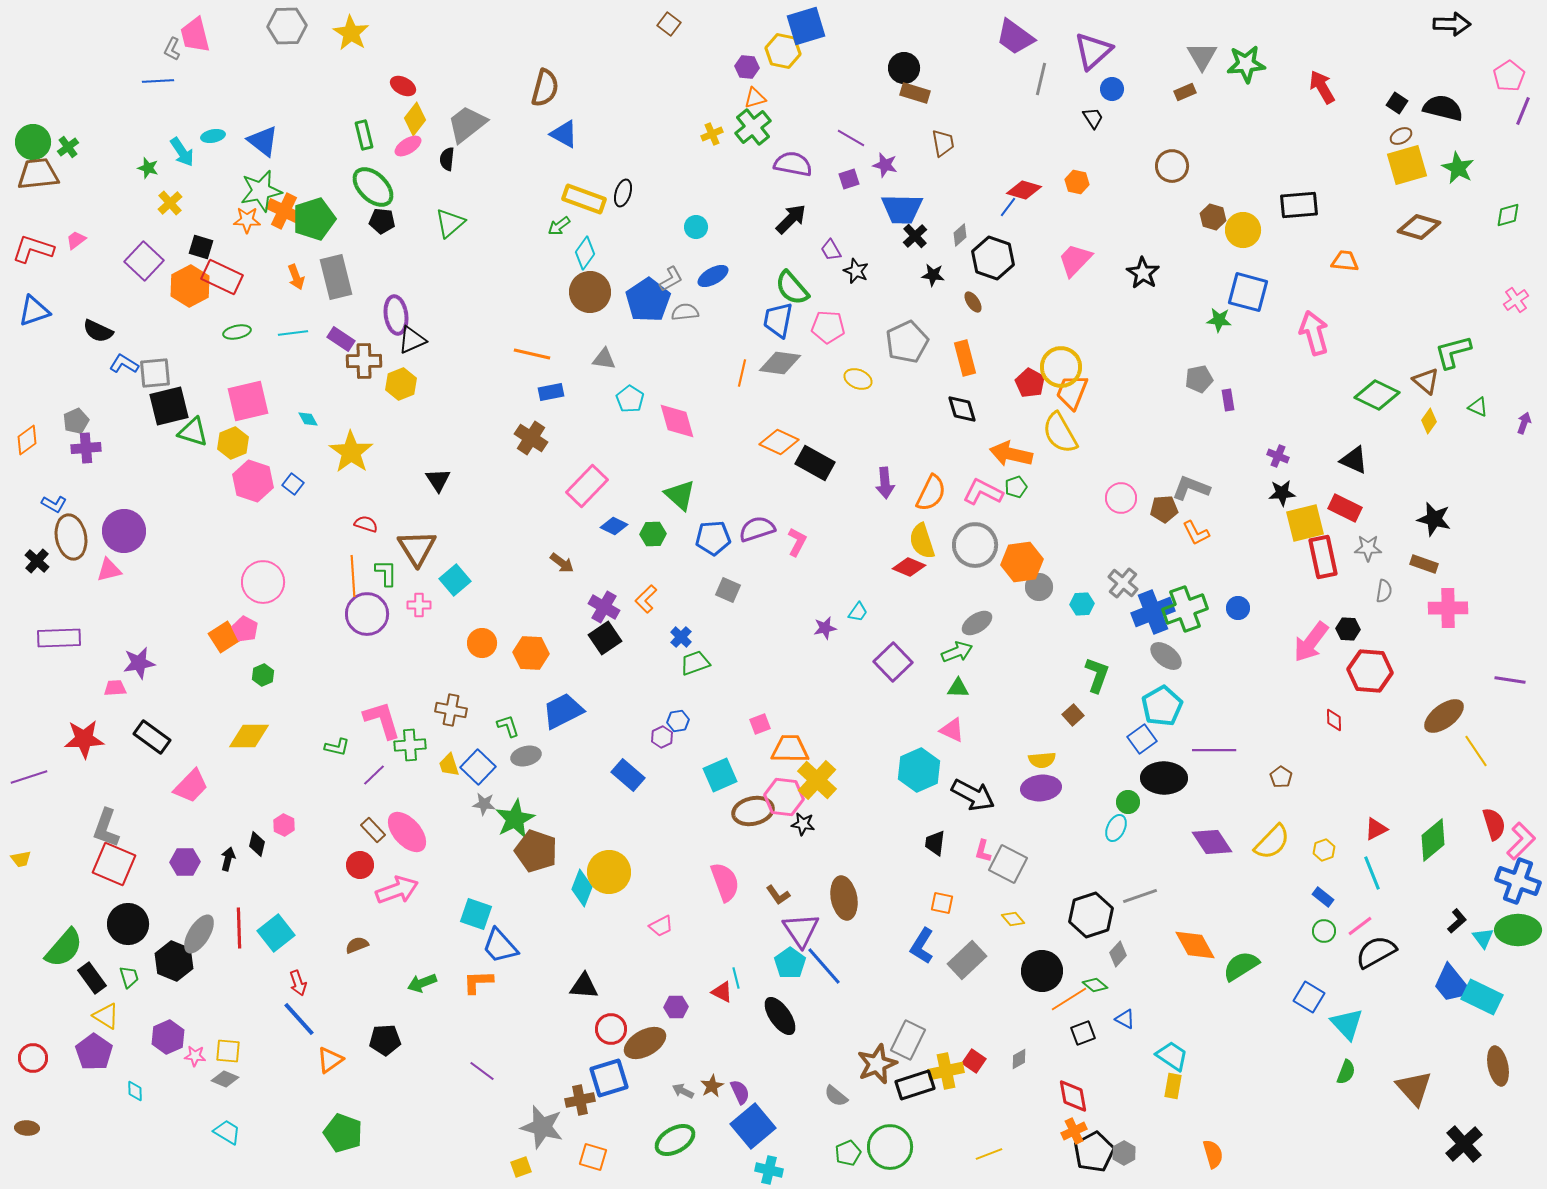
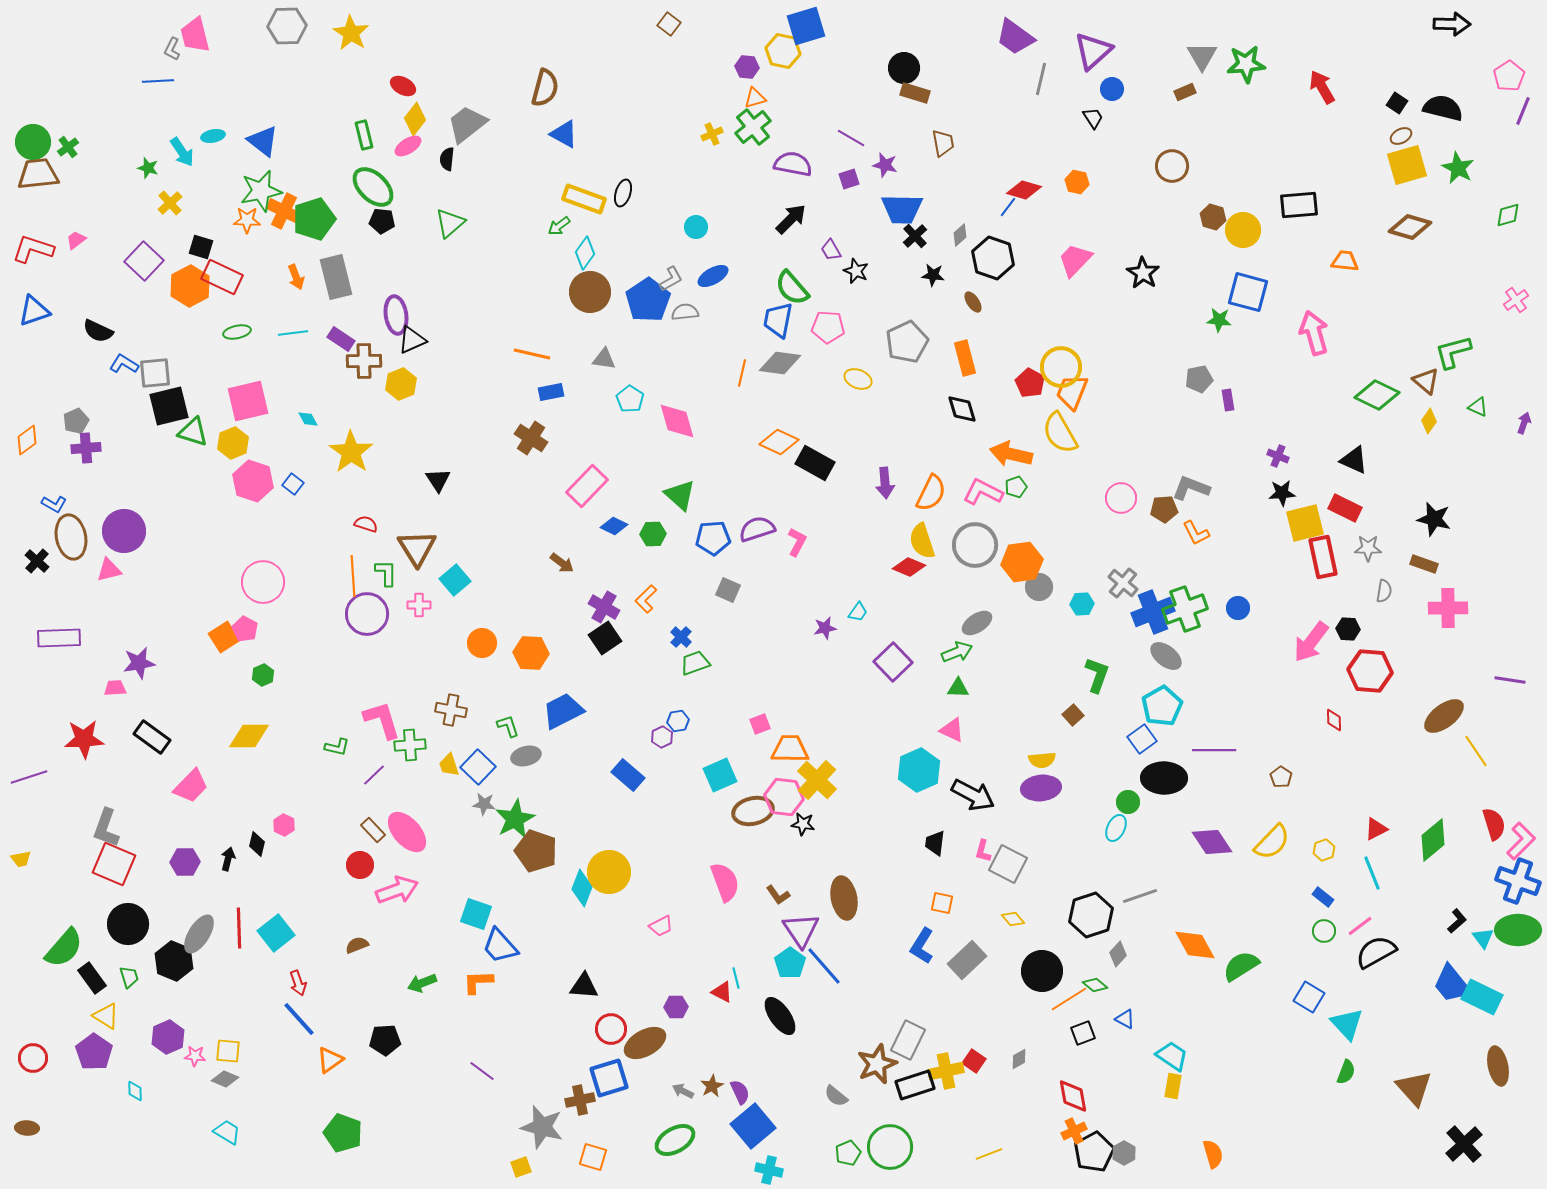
brown diamond at (1419, 227): moved 9 px left
